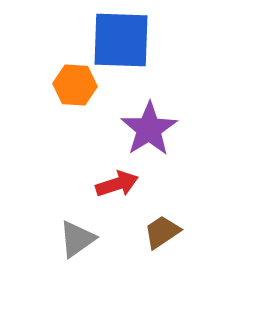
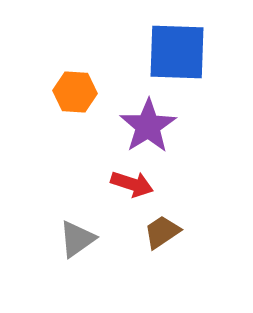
blue square: moved 56 px right, 12 px down
orange hexagon: moved 7 px down
purple star: moved 1 px left, 3 px up
red arrow: moved 15 px right; rotated 36 degrees clockwise
